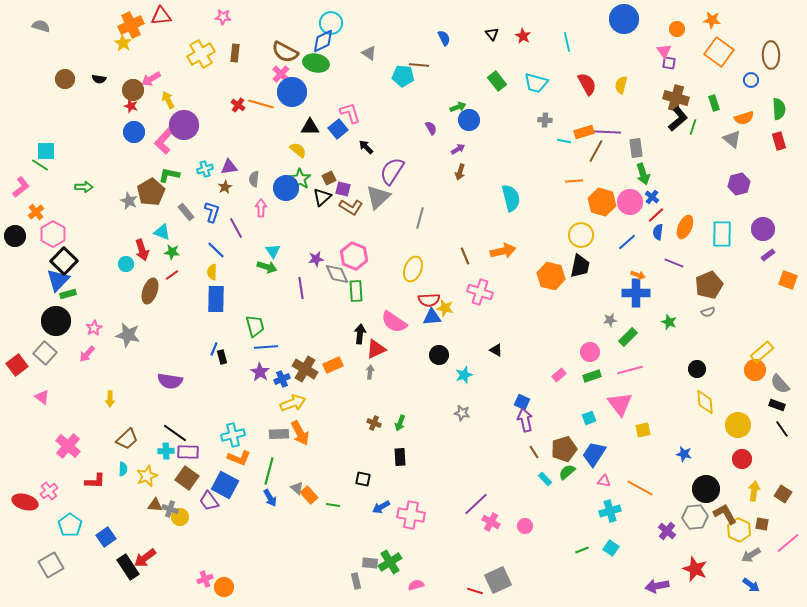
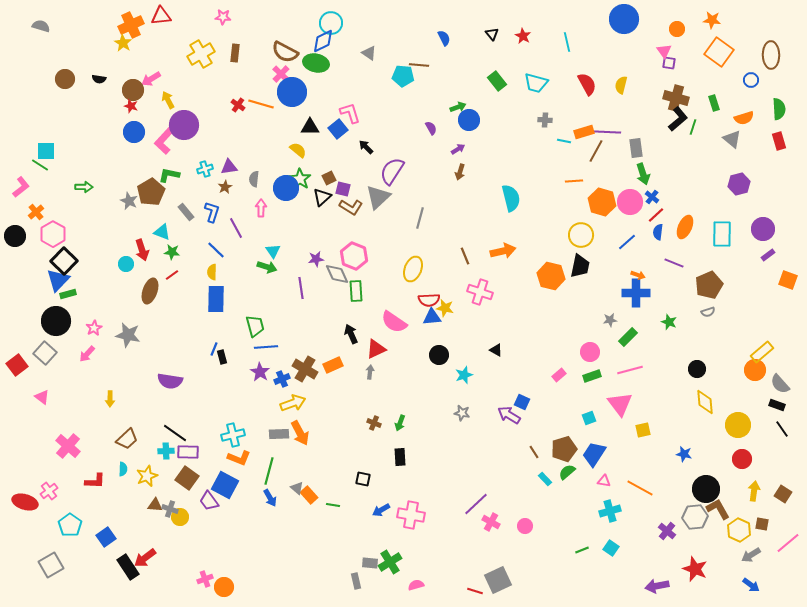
black arrow at (360, 334): moved 9 px left; rotated 30 degrees counterclockwise
purple arrow at (525, 420): moved 16 px left, 5 px up; rotated 45 degrees counterclockwise
blue arrow at (381, 507): moved 3 px down
brown L-shape at (725, 514): moved 7 px left, 5 px up
